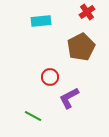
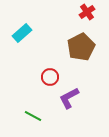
cyan rectangle: moved 19 px left, 12 px down; rotated 36 degrees counterclockwise
